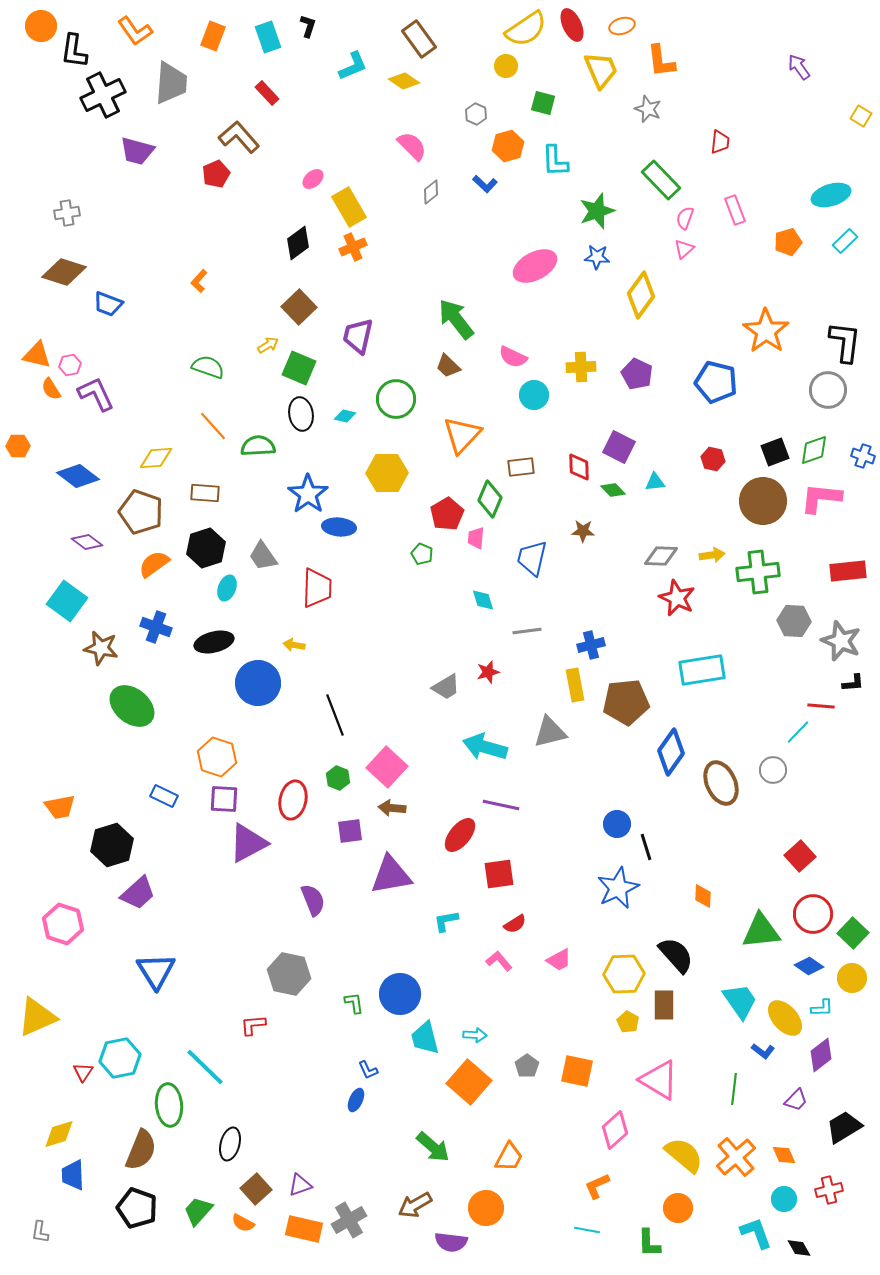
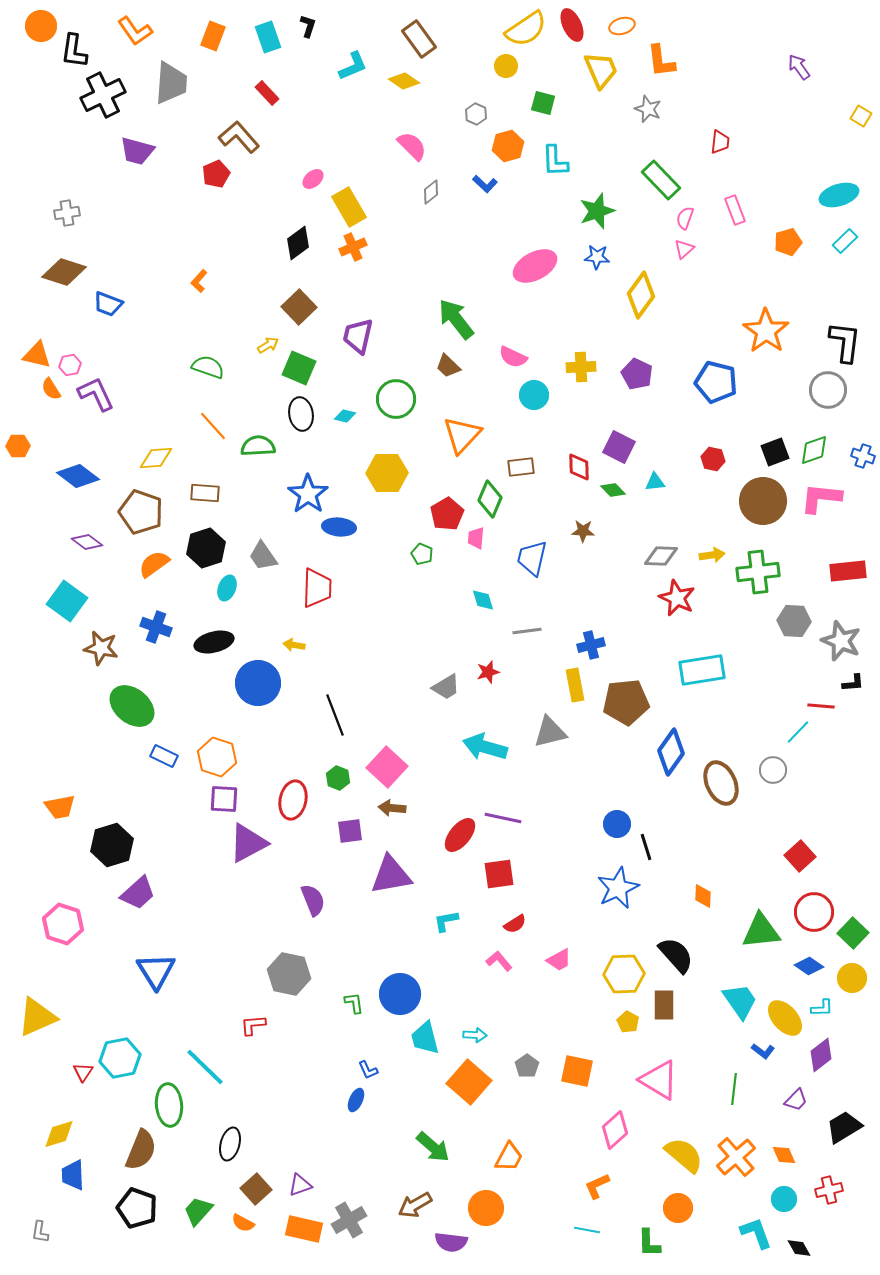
cyan ellipse at (831, 195): moved 8 px right
blue rectangle at (164, 796): moved 40 px up
purple line at (501, 805): moved 2 px right, 13 px down
red circle at (813, 914): moved 1 px right, 2 px up
